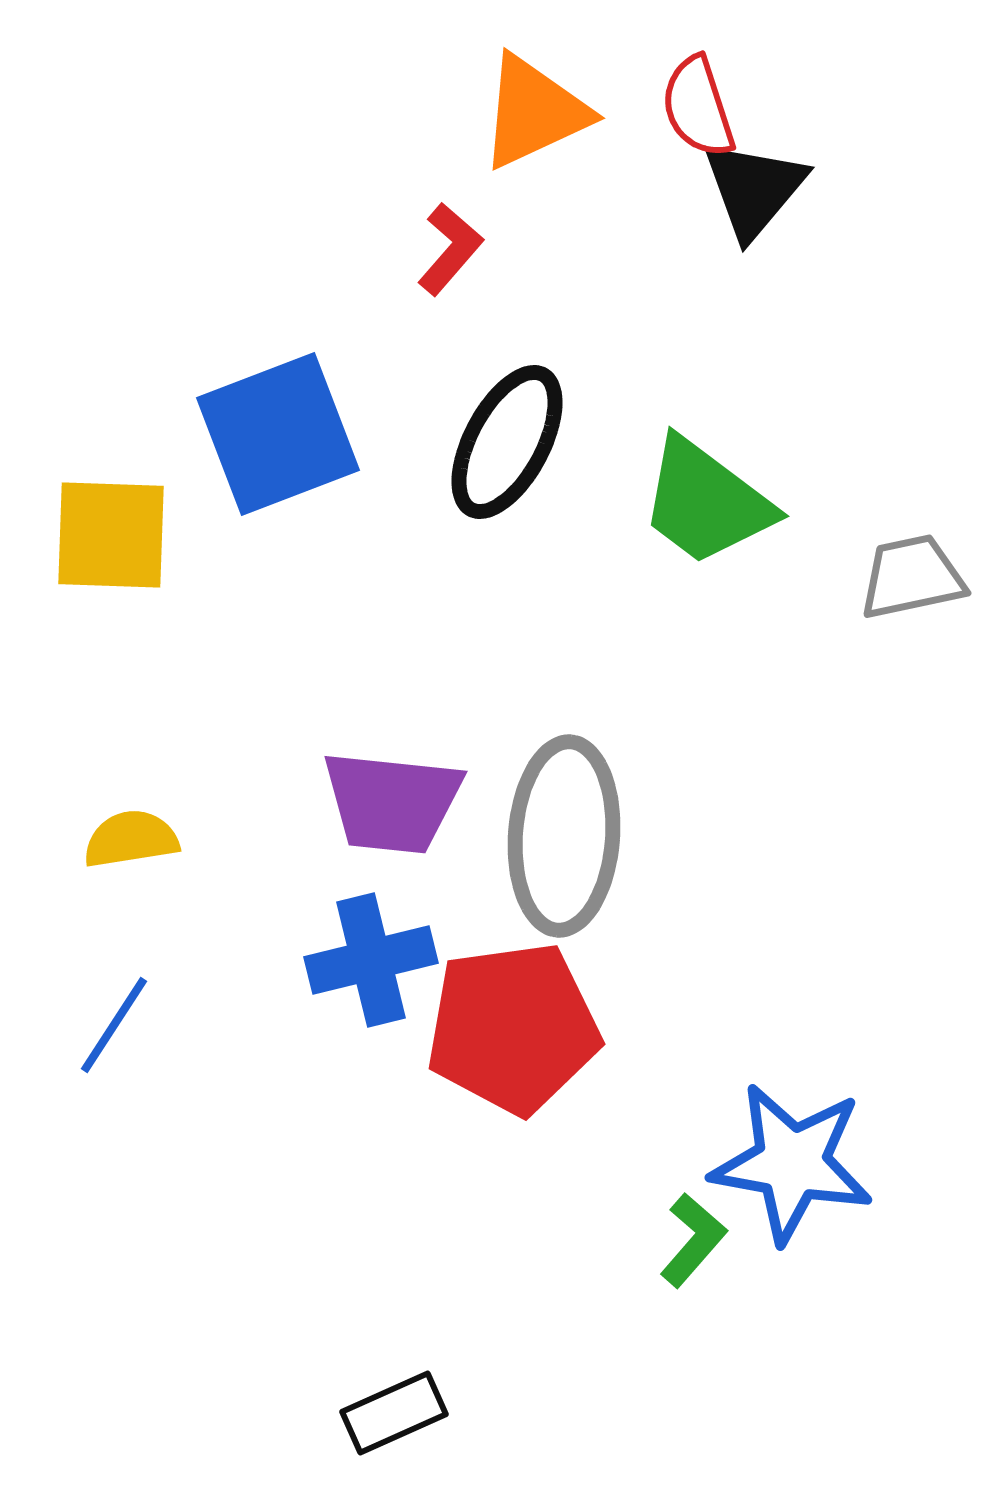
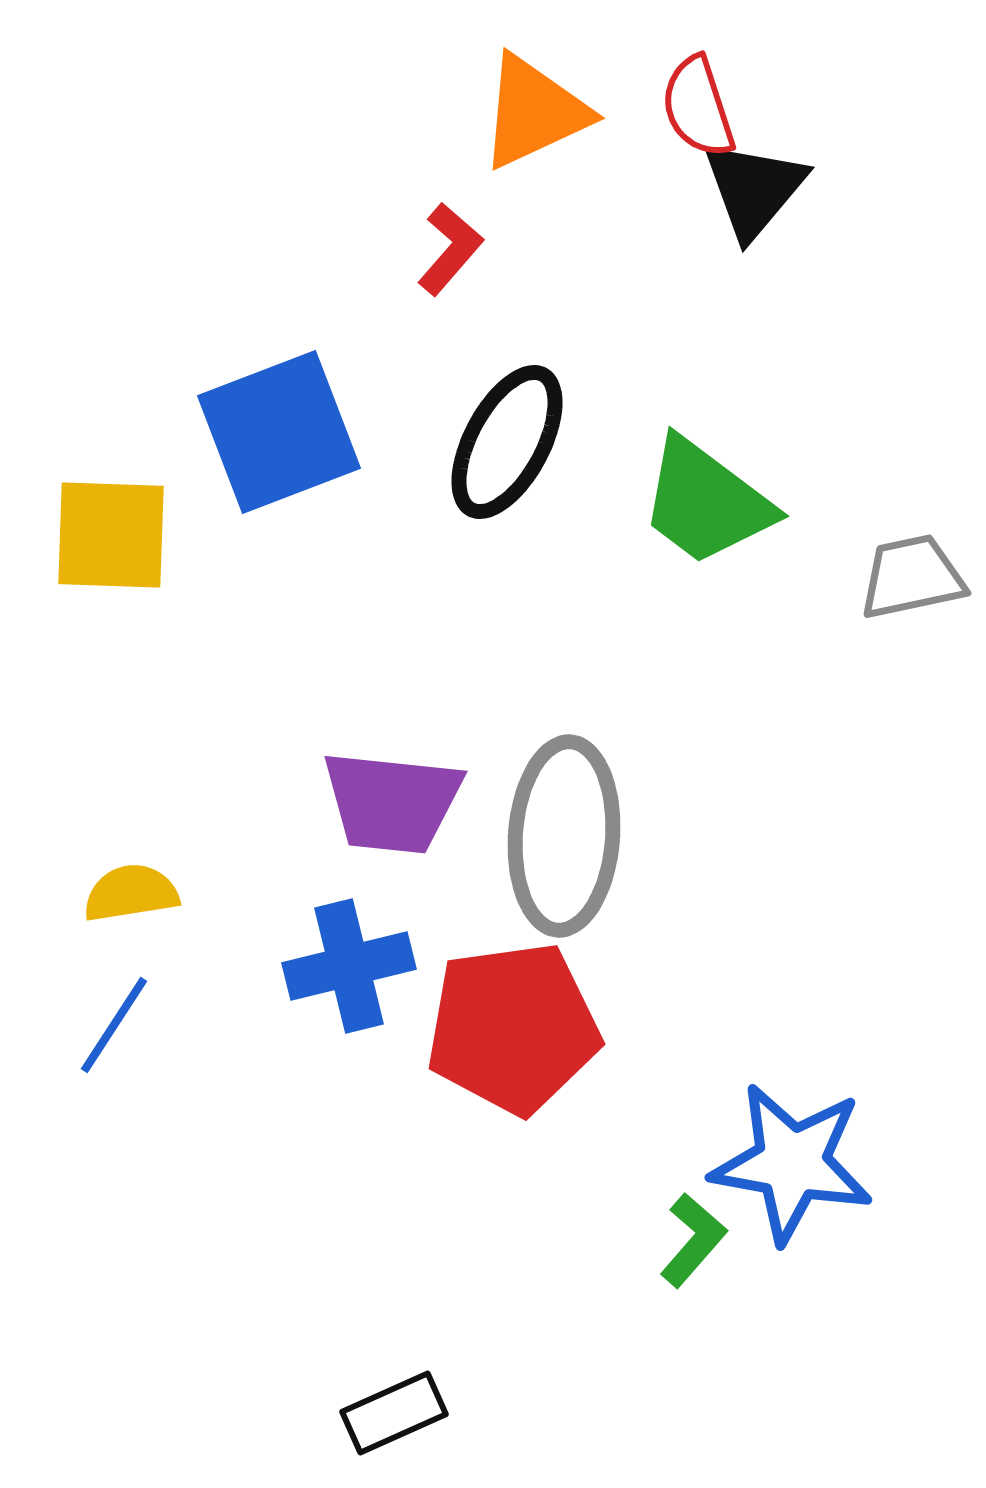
blue square: moved 1 px right, 2 px up
yellow semicircle: moved 54 px down
blue cross: moved 22 px left, 6 px down
